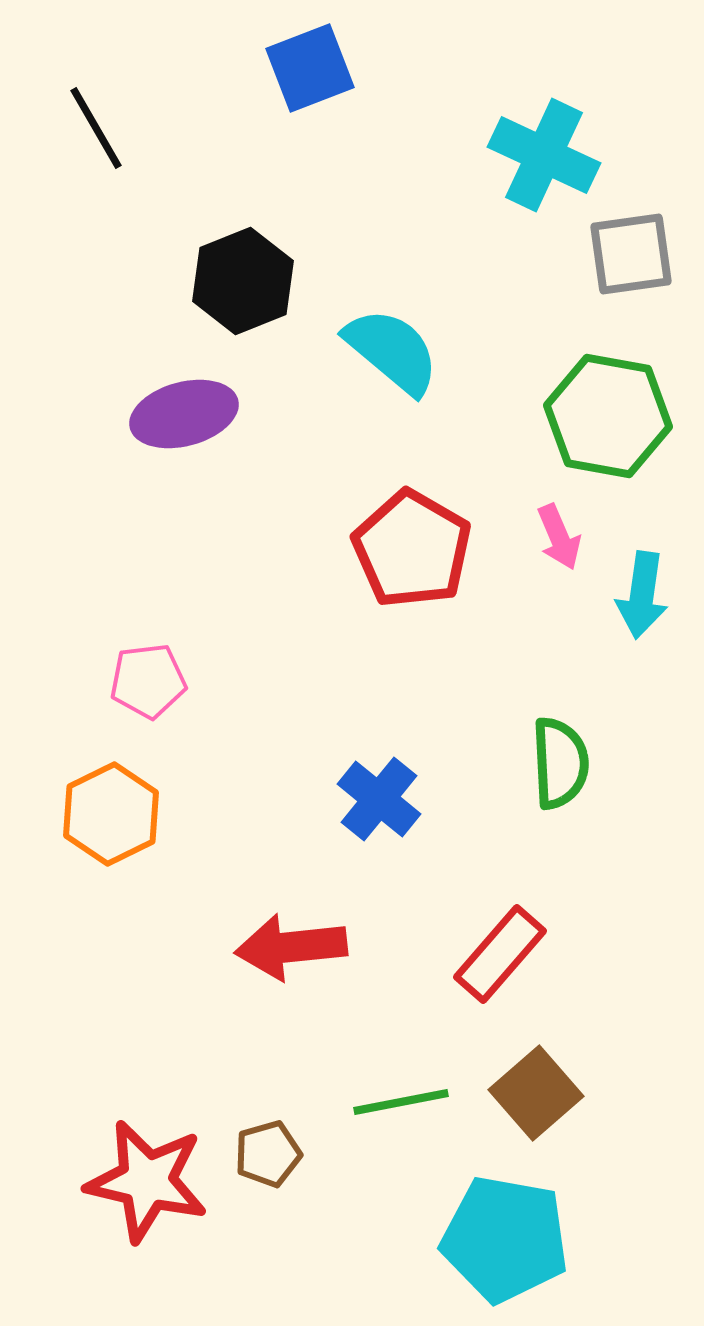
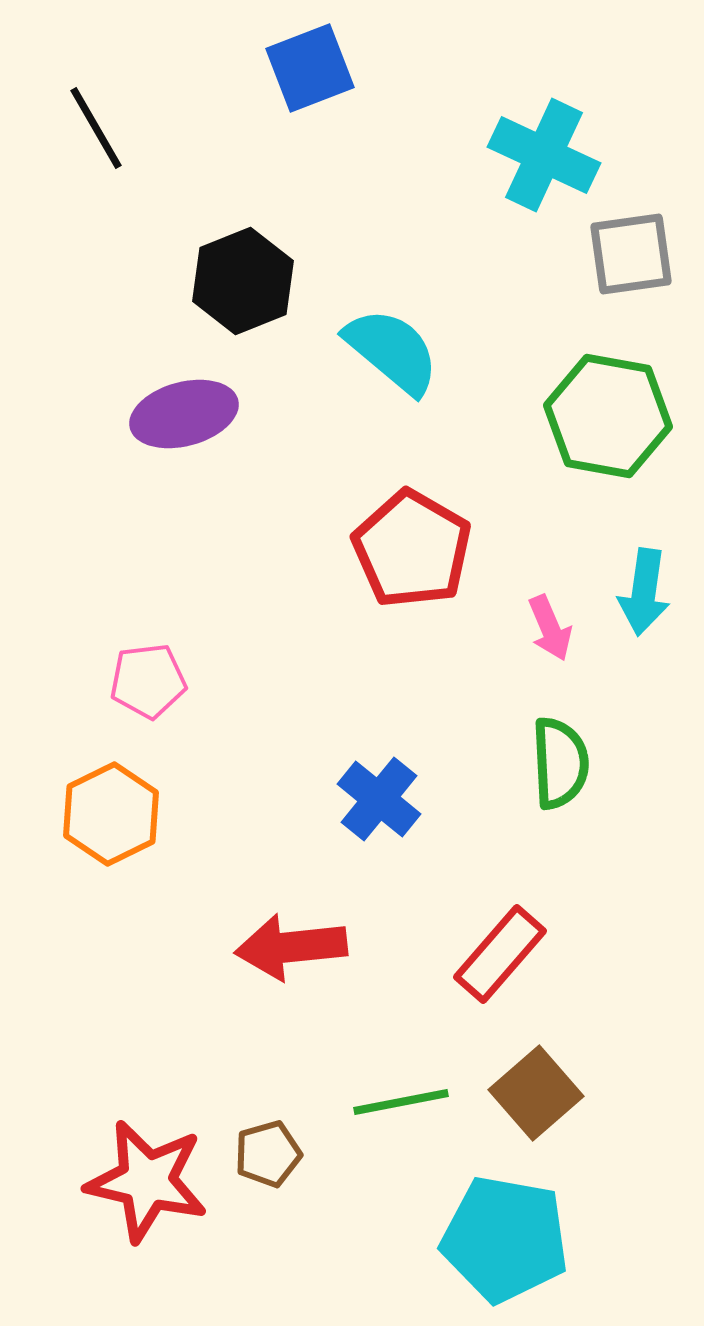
pink arrow: moved 9 px left, 91 px down
cyan arrow: moved 2 px right, 3 px up
